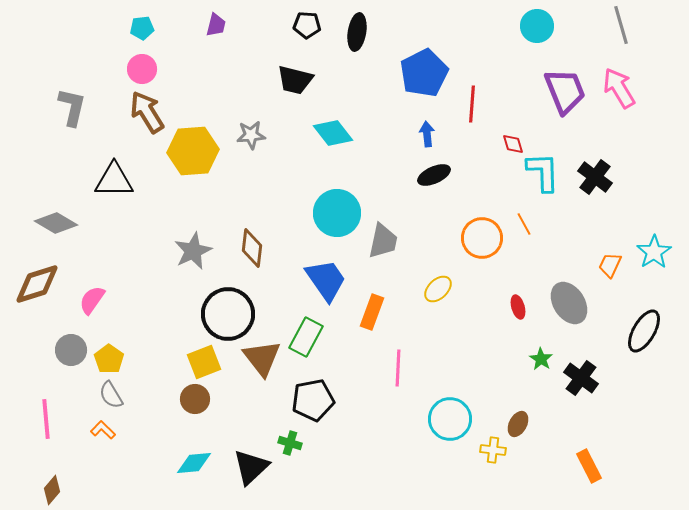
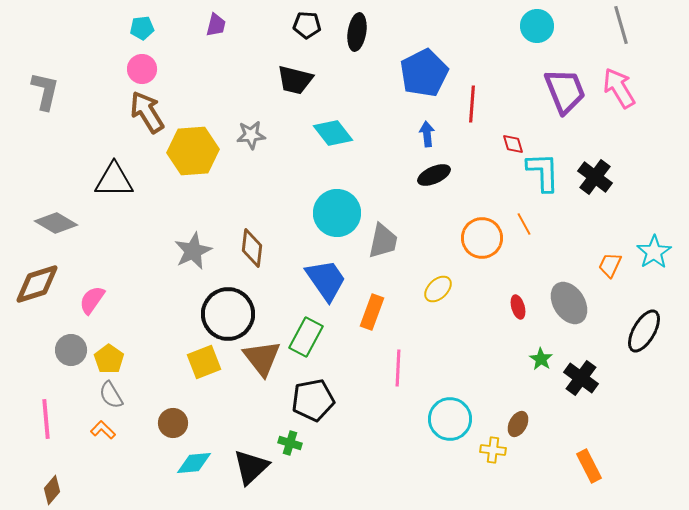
gray L-shape at (72, 107): moved 27 px left, 16 px up
brown circle at (195, 399): moved 22 px left, 24 px down
